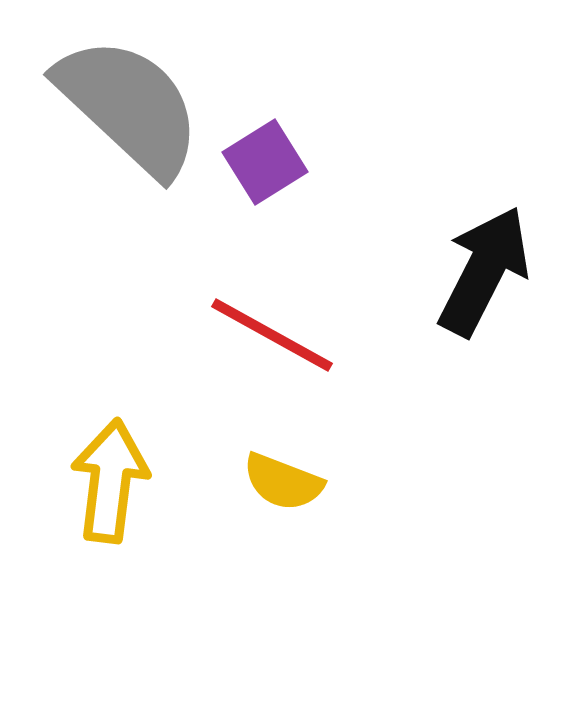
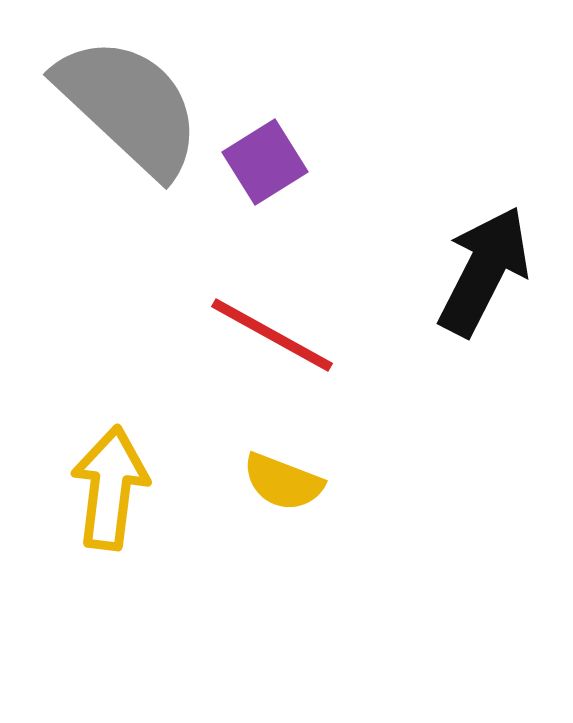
yellow arrow: moved 7 px down
